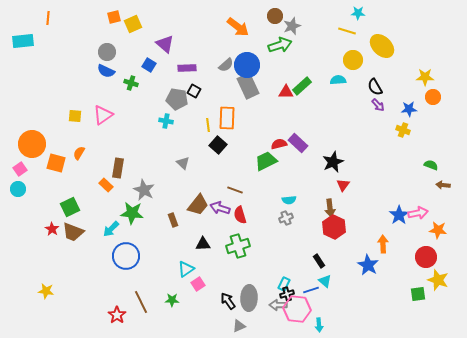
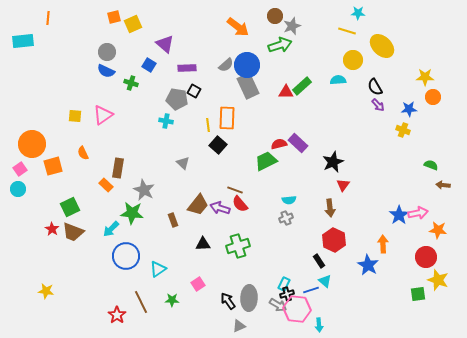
orange semicircle at (79, 153): moved 4 px right; rotated 56 degrees counterclockwise
orange square at (56, 163): moved 3 px left, 3 px down; rotated 30 degrees counterclockwise
red semicircle at (240, 215): moved 11 px up; rotated 24 degrees counterclockwise
red hexagon at (334, 227): moved 13 px down
cyan triangle at (186, 269): moved 28 px left
gray arrow at (278, 305): rotated 150 degrees counterclockwise
